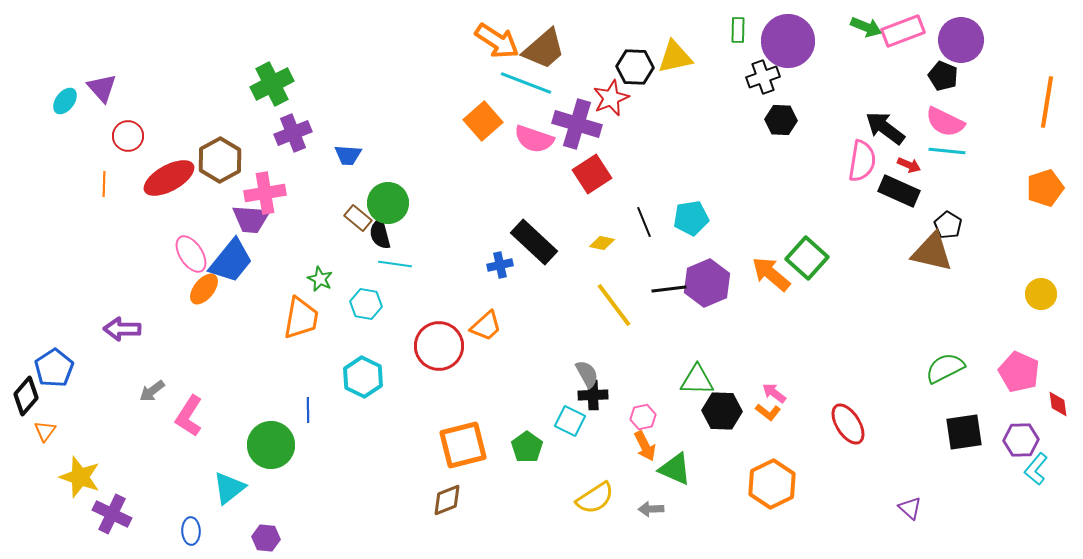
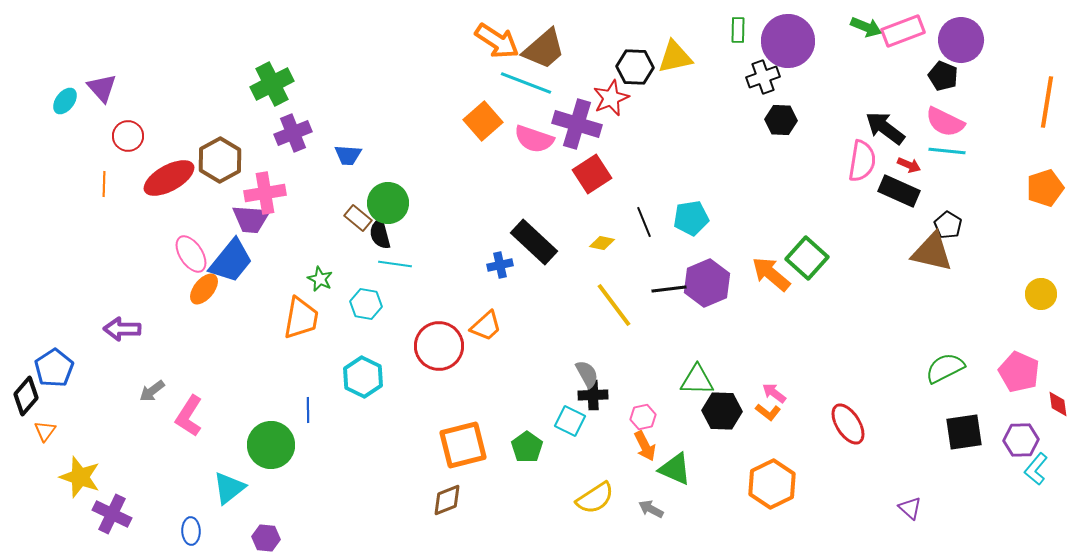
gray arrow at (651, 509): rotated 30 degrees clockwise
